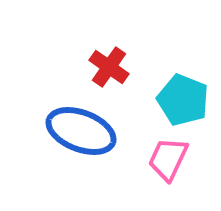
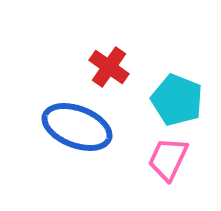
cyan pentagon: moved 6 px left
blue ellipse: moved 4 px left, 4 px up
